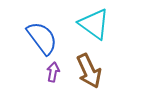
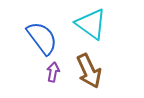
cyan triangle: moved 3 px left
